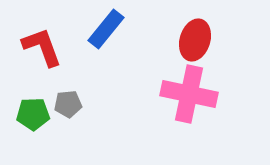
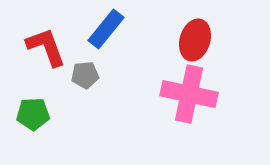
red L-shape: moved 4 px right
gray pentagon: moved 17 px right, 29 px up
